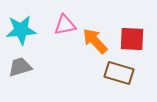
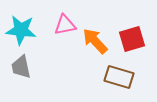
cyan star: rotated 12 degrees clockwise
red square: rotated 20 degrees counterclockwise
gray trapezoid: moved 1 px right; rotated 85 degrees counterclockwise
brown rectangle: moved 4 px down
